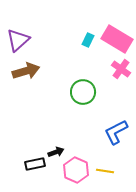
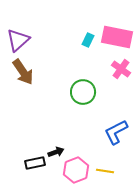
pink rectangle: moved 2 px up; rotated 20 degrees counterclockwise
brown arrow: moved 3 px left, 1 px down; rotated 72 degrees clockwise
black rectangle: moved 1 px up
pink hexagon: rotated 15 degrees clockwise
